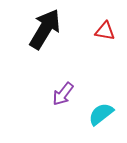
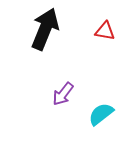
black arrow: rotated 9 degrees counterclockwise
